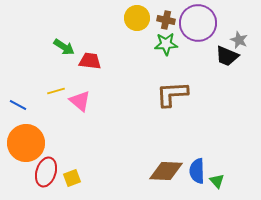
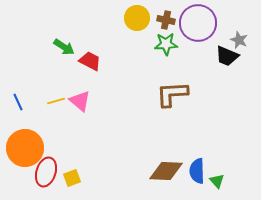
red trapezoid: rotated 20 degrees clockwise
yellow line: moved 10 px down
blue line: moved 3 px up; rotated 36 degrees clockwise
orange circle: moved 1 px left, 5 px down
